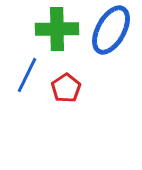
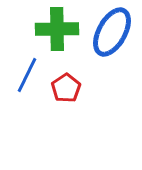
blue ellipse: moved 1 px right, 2 px down
